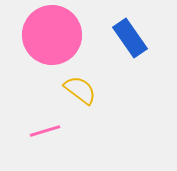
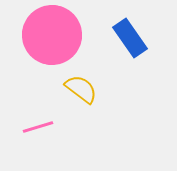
yellow semicircle: moved 1 px right, 1 px up
pink line: moved 7 px left, 4 px up
